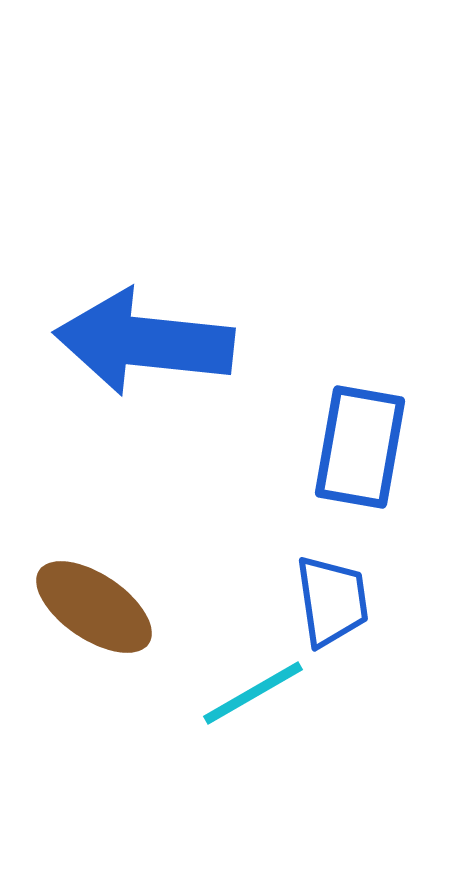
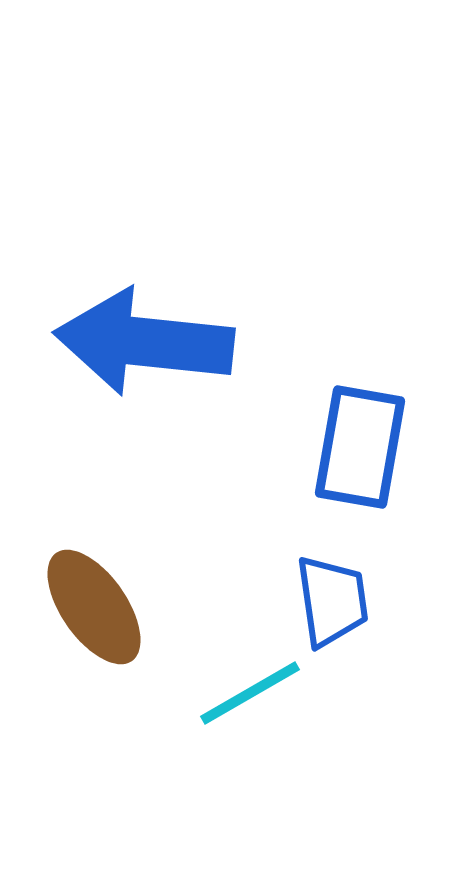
brown ellipse: rotated 21 degrees clockwise
cyan line: moved 3 px left
